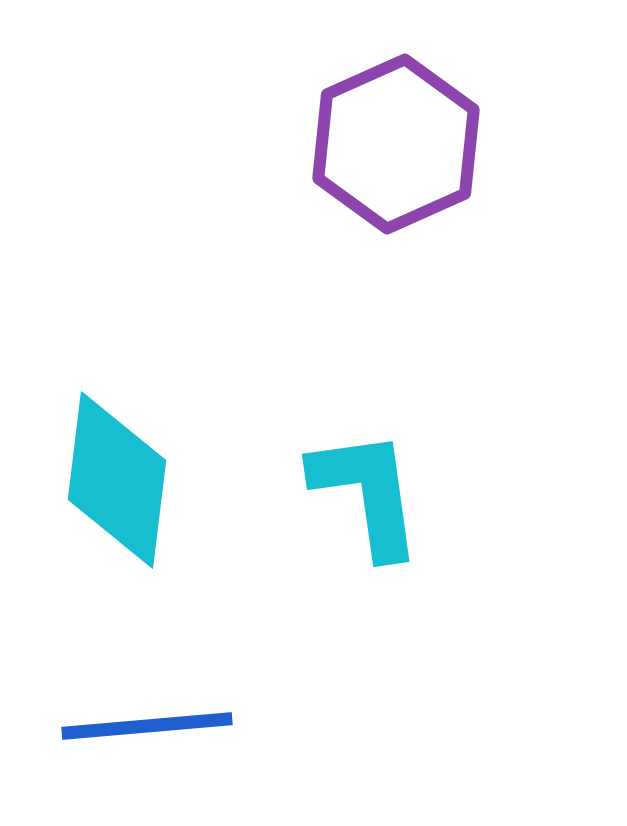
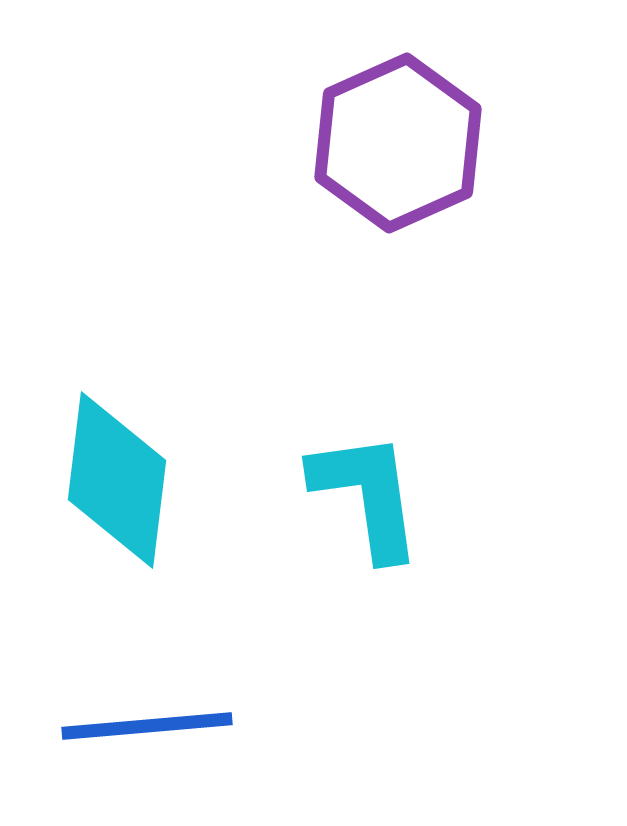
purple hexagon: moved 2 px right, 1 px up
cyan L-shape: moved 2 px down
